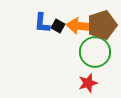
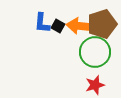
brown pentagon: moved 1 px up
red star: moved 7 px right, 2 px down
